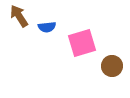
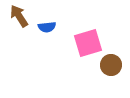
pink square: moved 6 px right
brown circle: moved 1 px left, 1 px up
